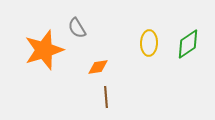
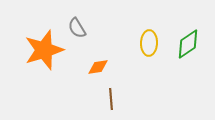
brown line: moved 5 px right, 2 px down
